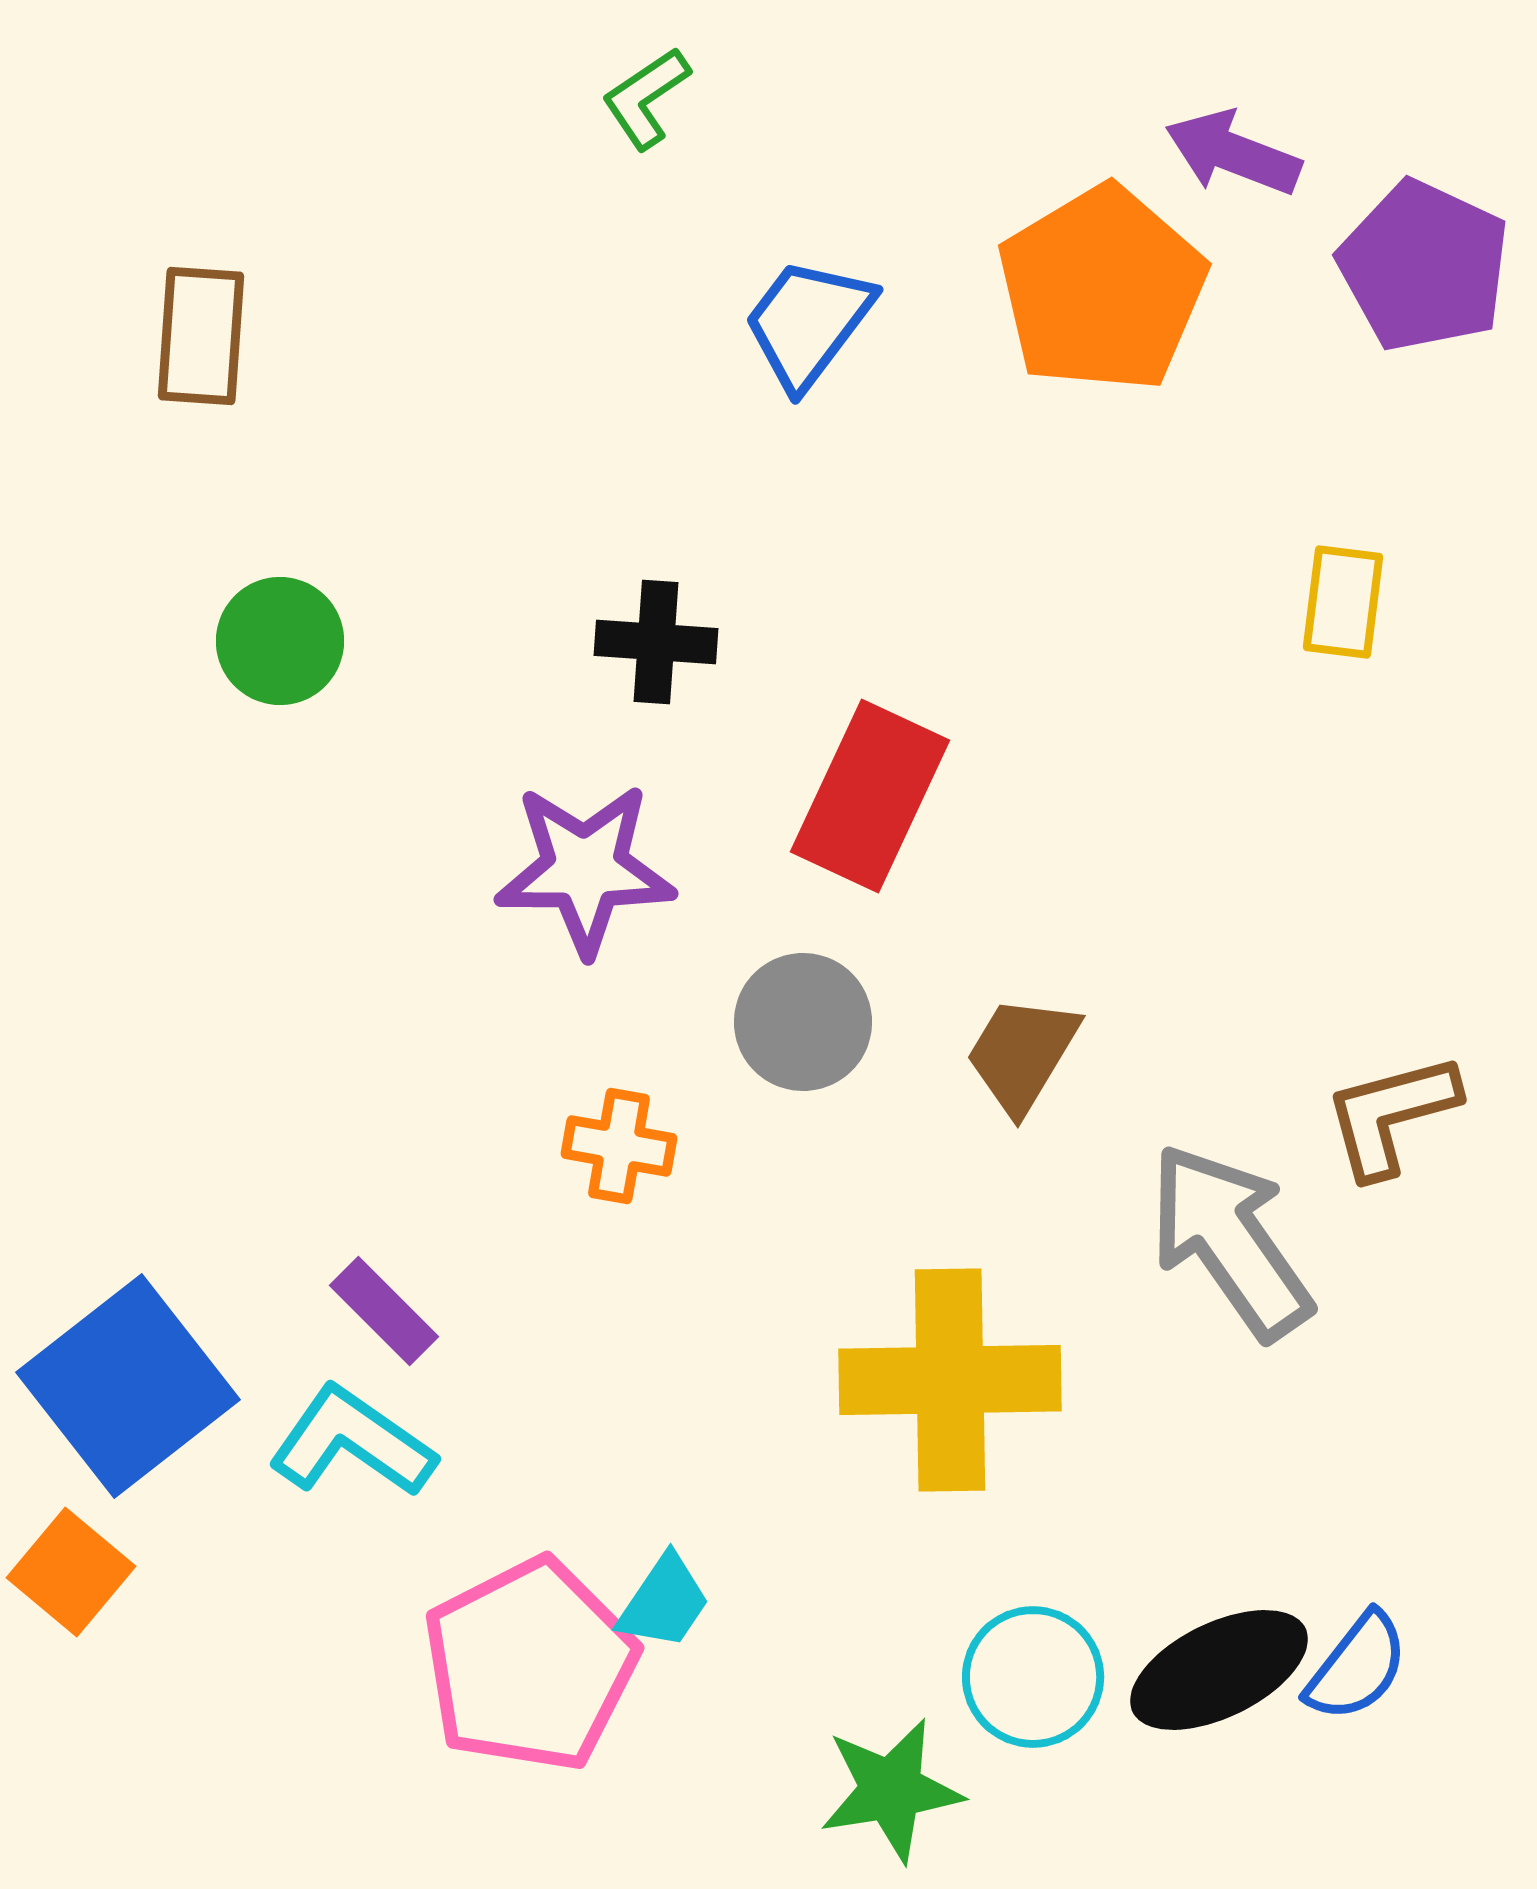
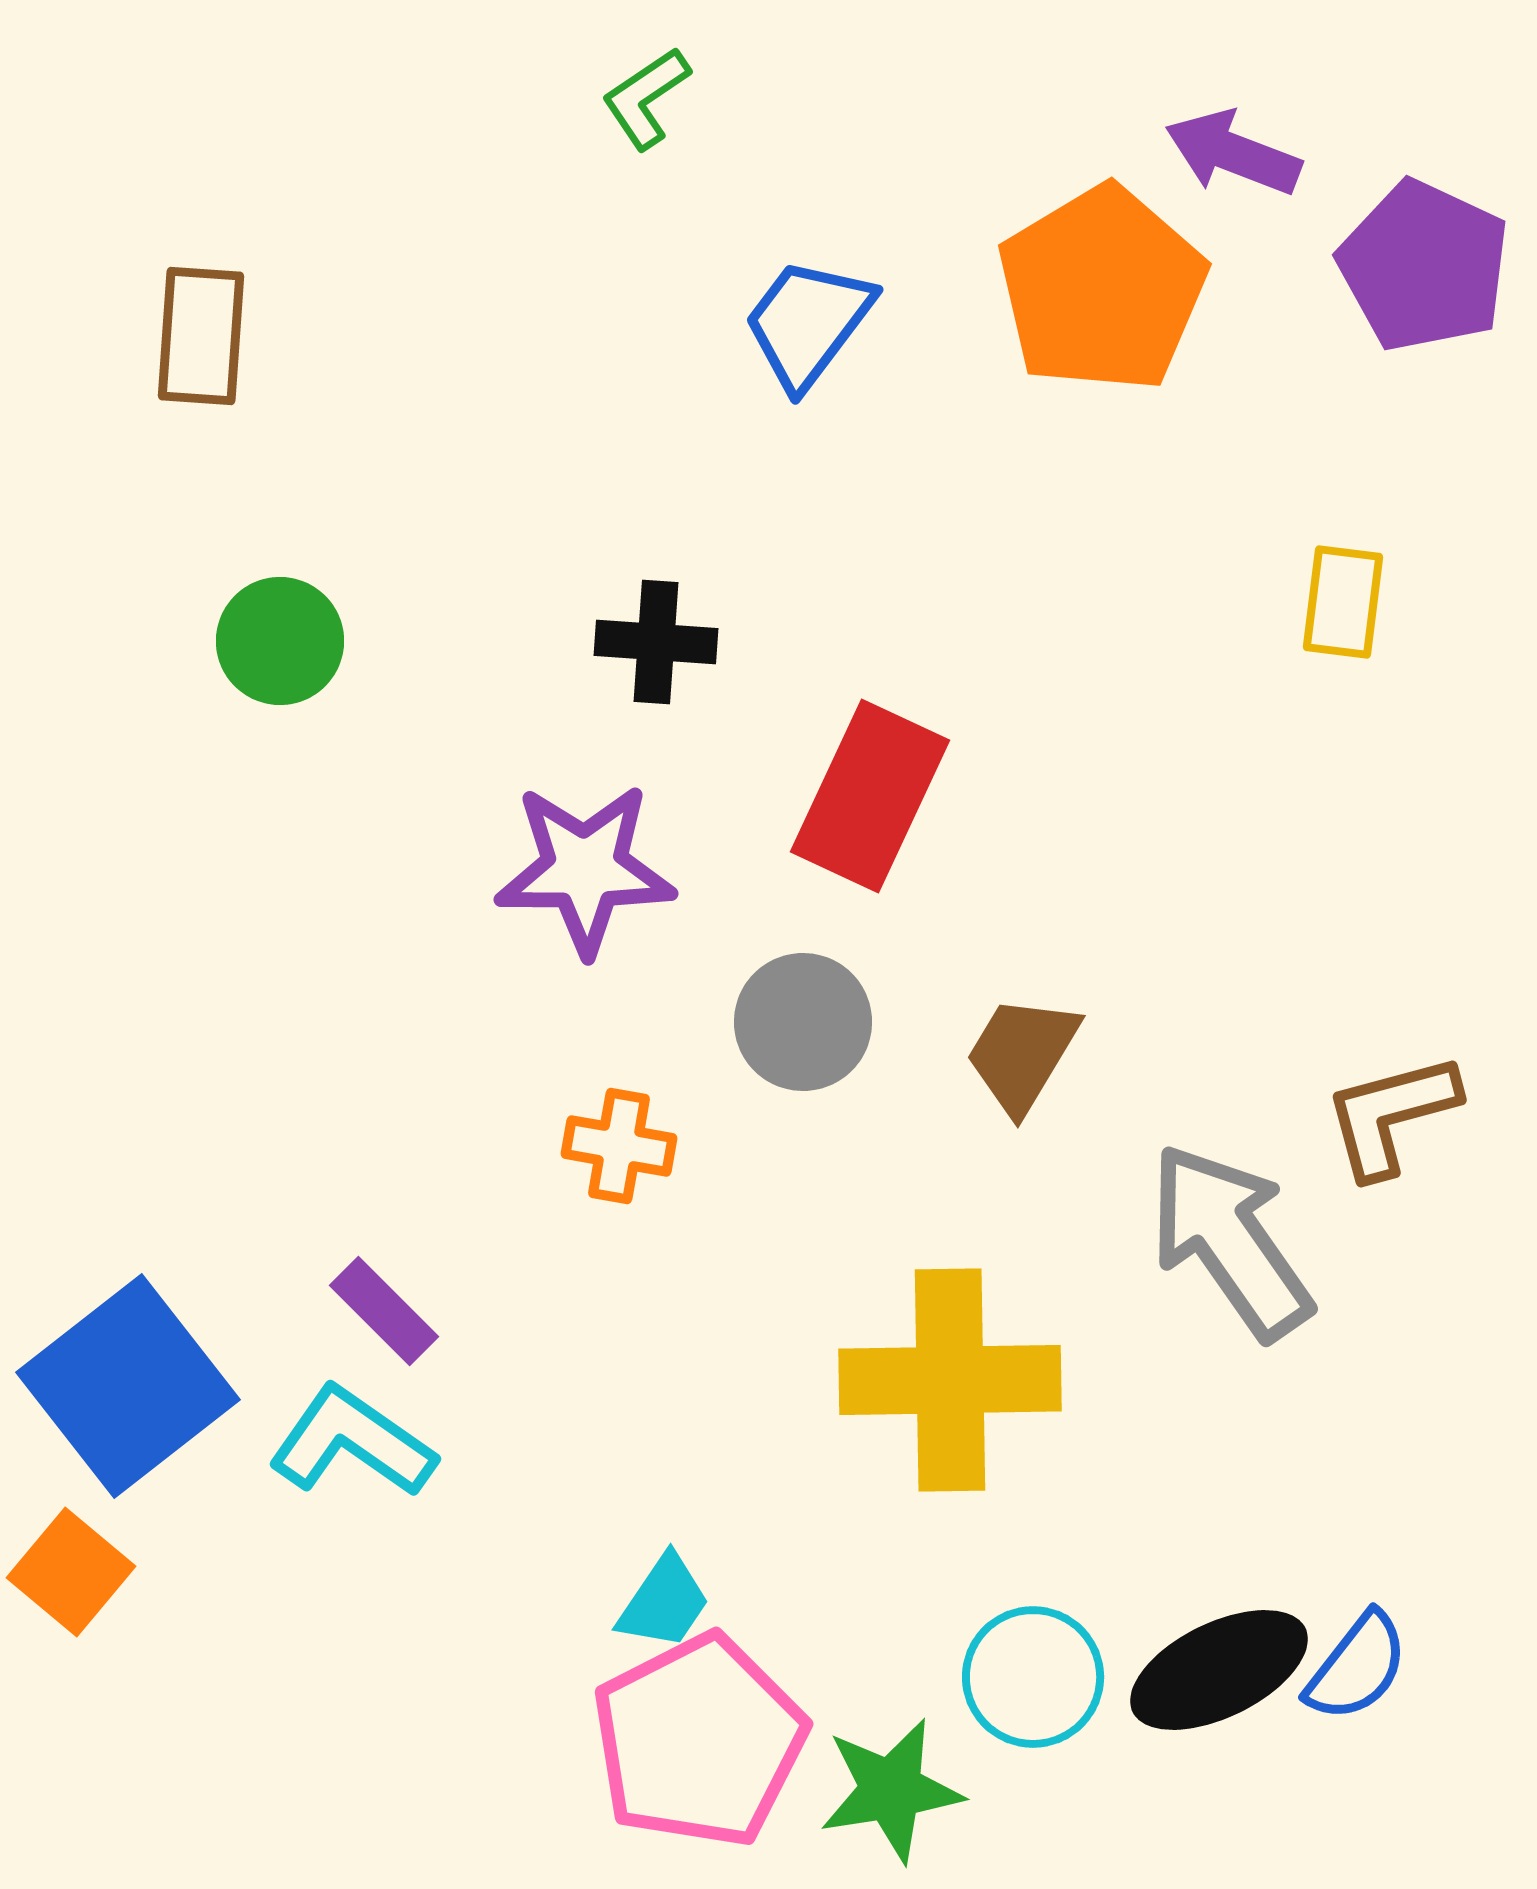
pink pentagon: moved 169 px right, 76 px down
